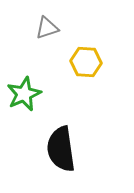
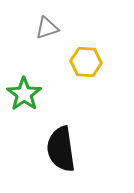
green star: rotated 12 degrees counterclockwise
